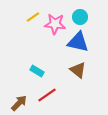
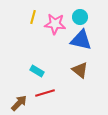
yellow line: rotated 40 degrees counterclockwise
blue triangle: moved 3 px right, 2 px up
brown triangle: moved 2 px right
red line: moved 2 px left, 2 px up; rotated 18 degrees clockwise
